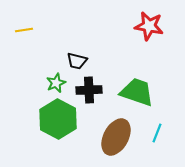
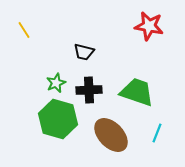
yellow line: rotated 66 degrees clockwise
black trapezoid: moved 7 px right, 9 px up
green hexagon: rotated 12 degrees counterclockwise
brown ellipse: moved 5 px left, 2 px up; rotated 72 degrees counterclockwise
